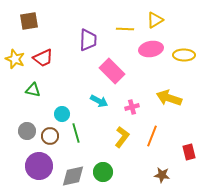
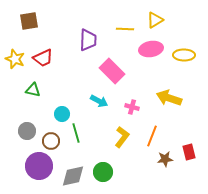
pink cross: rotated 32 degrees clockwise
brown circle: moved 1 px right, 5 px down
brown star: moved 3 px right, 16 px up; rotated 14 degrees counterclockwise
